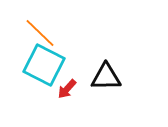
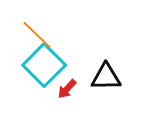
orange line: moved 3 px left, 2 px down
cyan square: rotated 18 degrees clockwise
